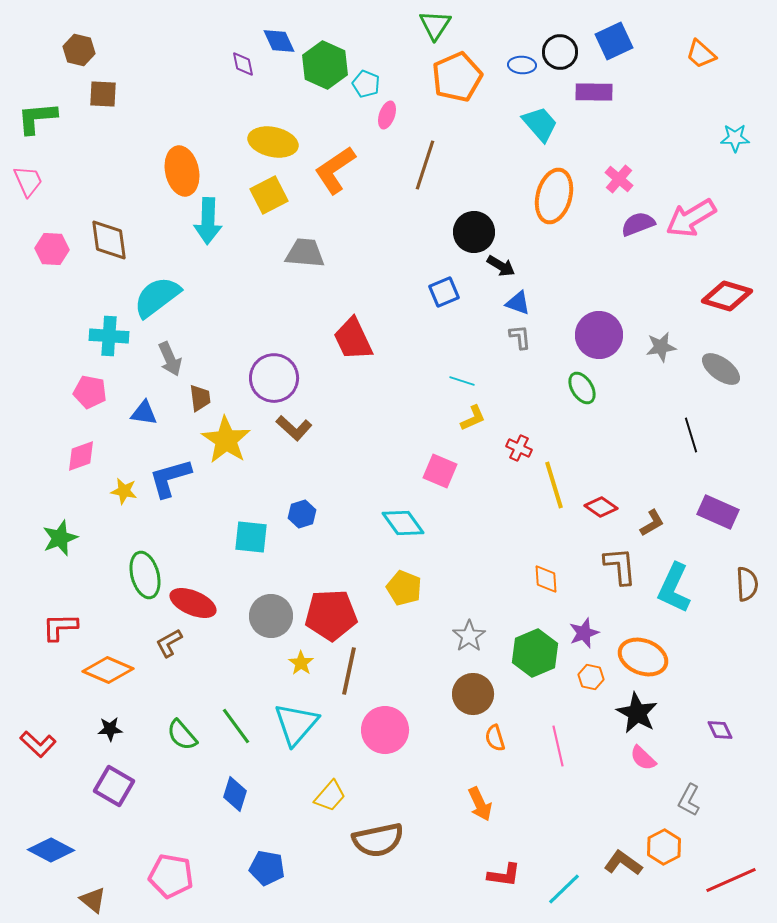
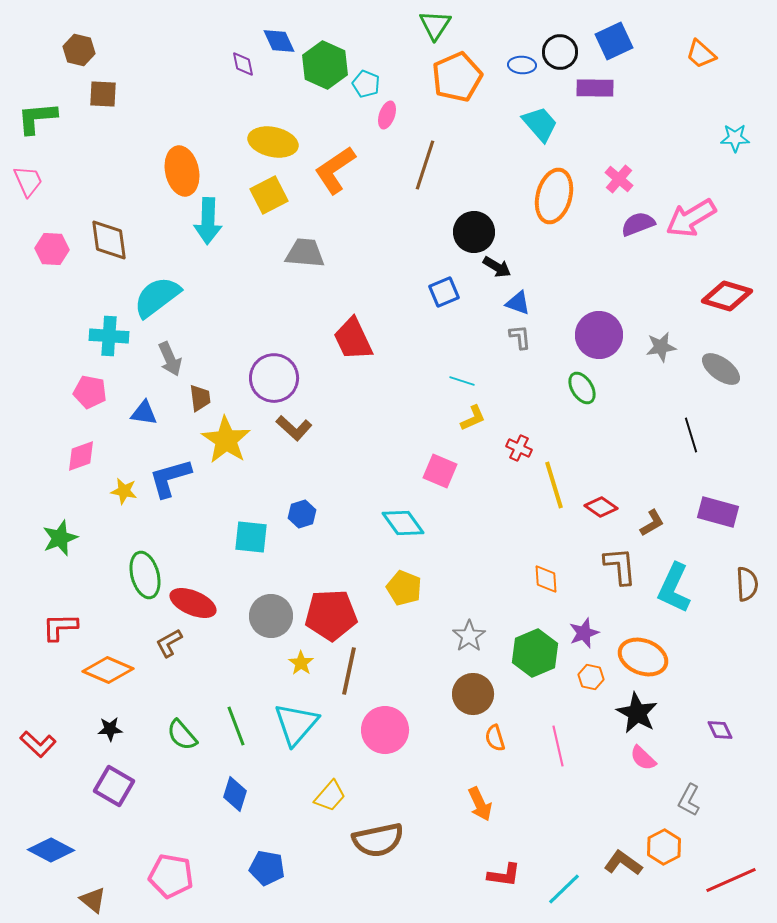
purple rectangle at (594, 92): moved 1 px right, 4 px up
black arrow at (501, 266): moved 4 px left, 1 px down
purple rectangle at (718, 512): rotated 9 degrees counterclockwise
green line at (236, 726): rotated 15 degrees clockwise
